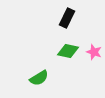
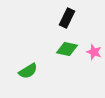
green diamond: moved 1 px left, 2 px up
green semicircle: moved 11 px left, 7 px up
